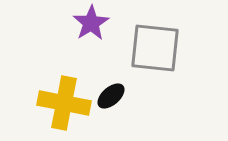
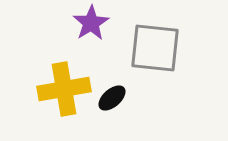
black ellipse: moved 1 px right, 2 px down
yellow cross: moved 14 px up; rotated 21 degrees counterclockwise
